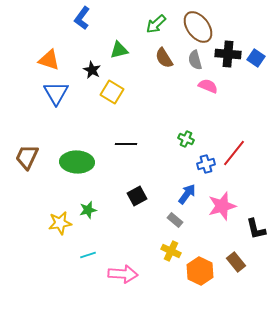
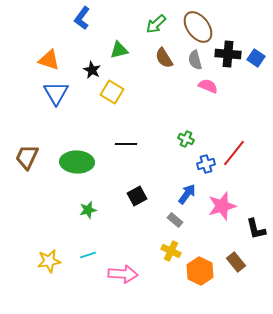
yellow star: moved 11 px left, 38 px down
